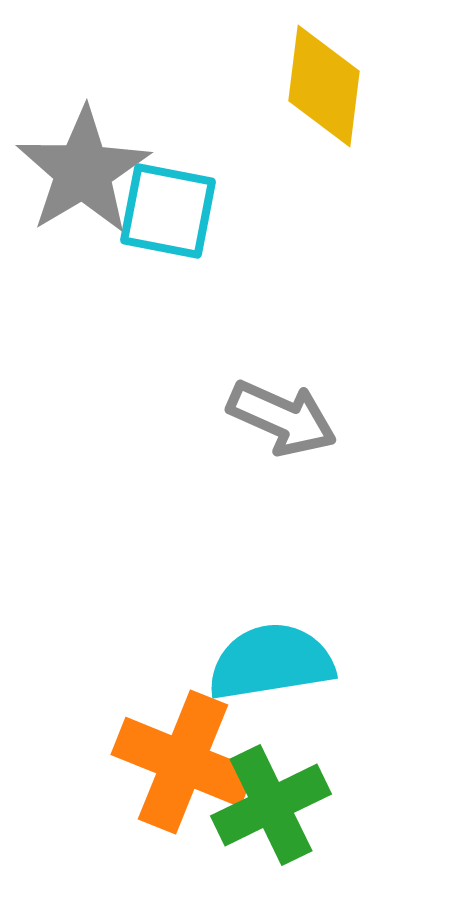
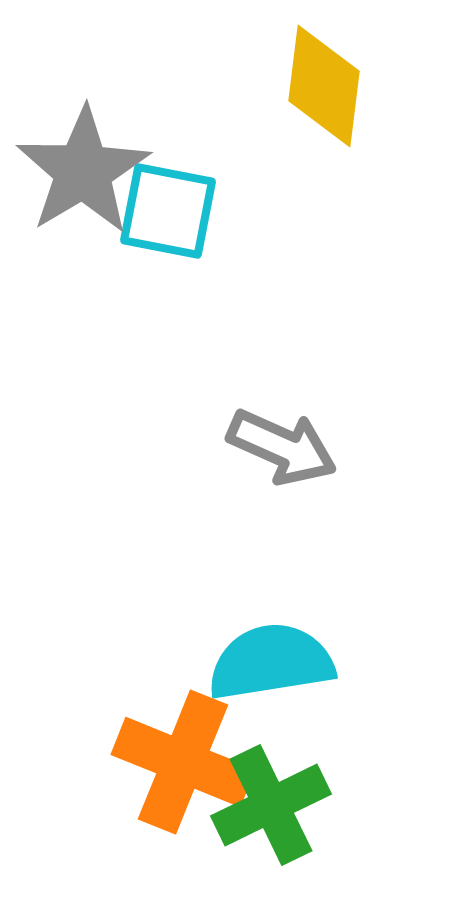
gray arrow: moved 29 px down
